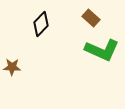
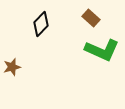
brown star: rotated 18 degrees counterclockwise
